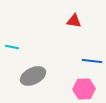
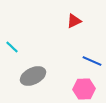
red triangle: rotated 35 degrees counterclockwise
cyan line: rotated 32 degrees clockwise
blue line: rotated 18 degrees clockwise
